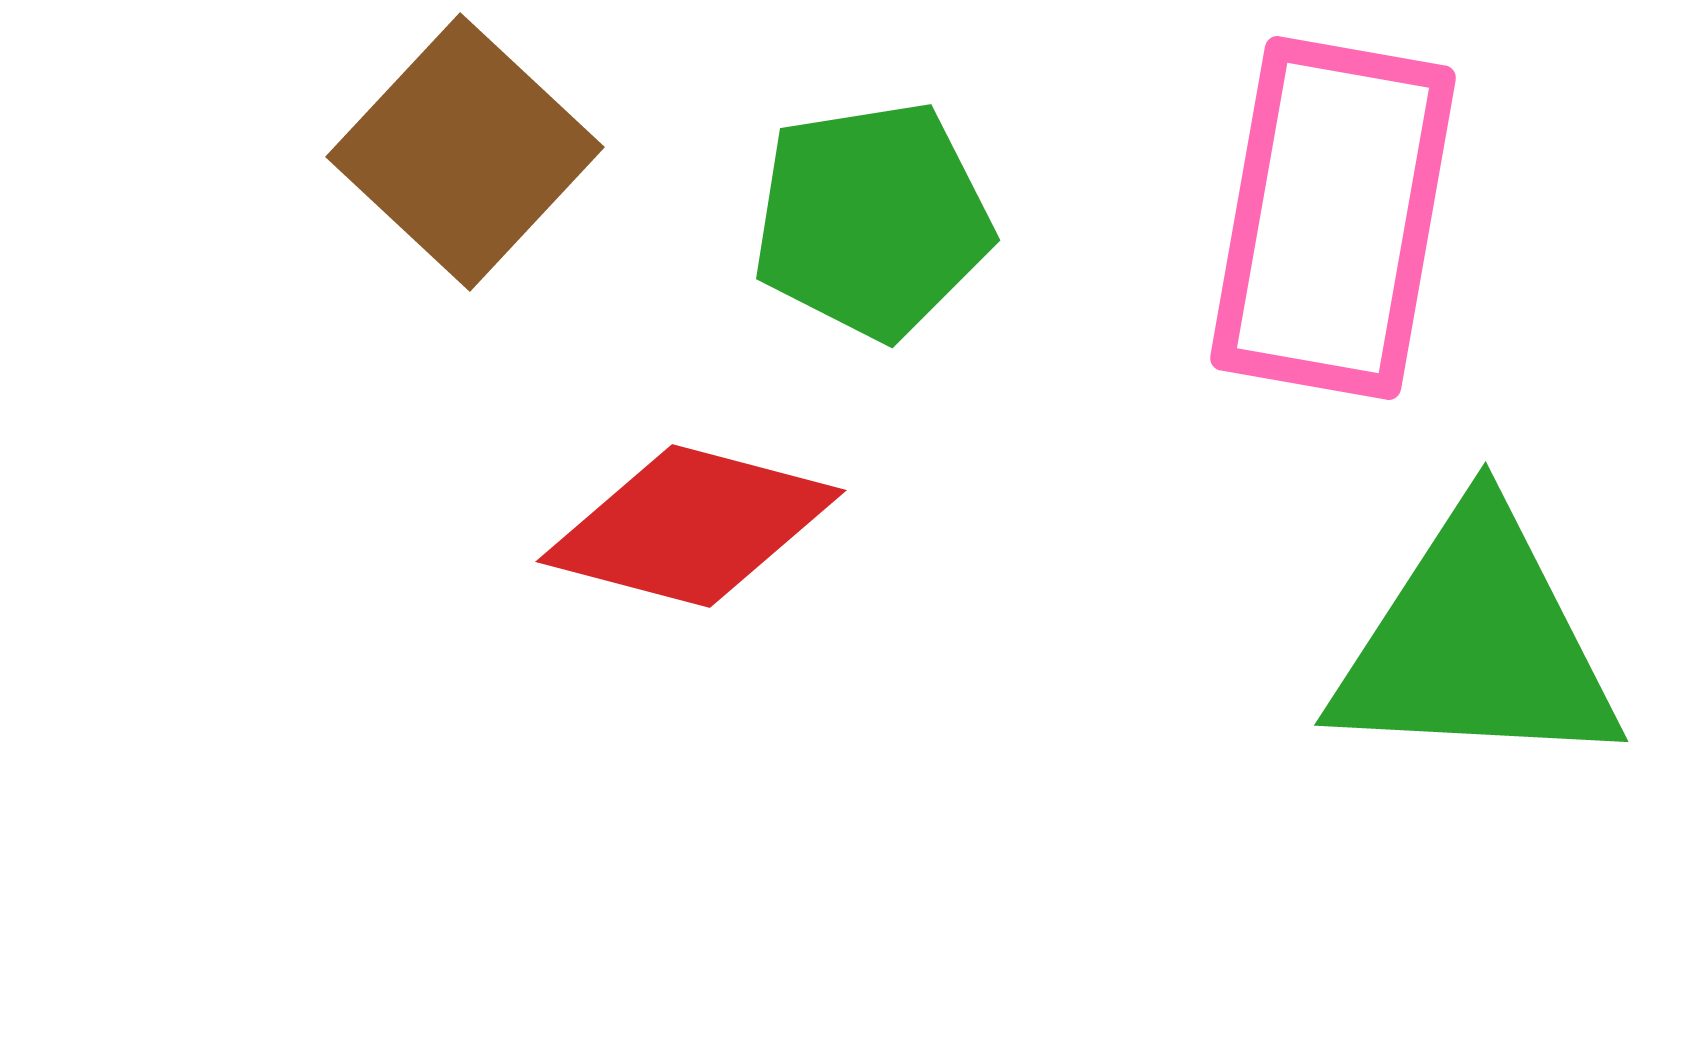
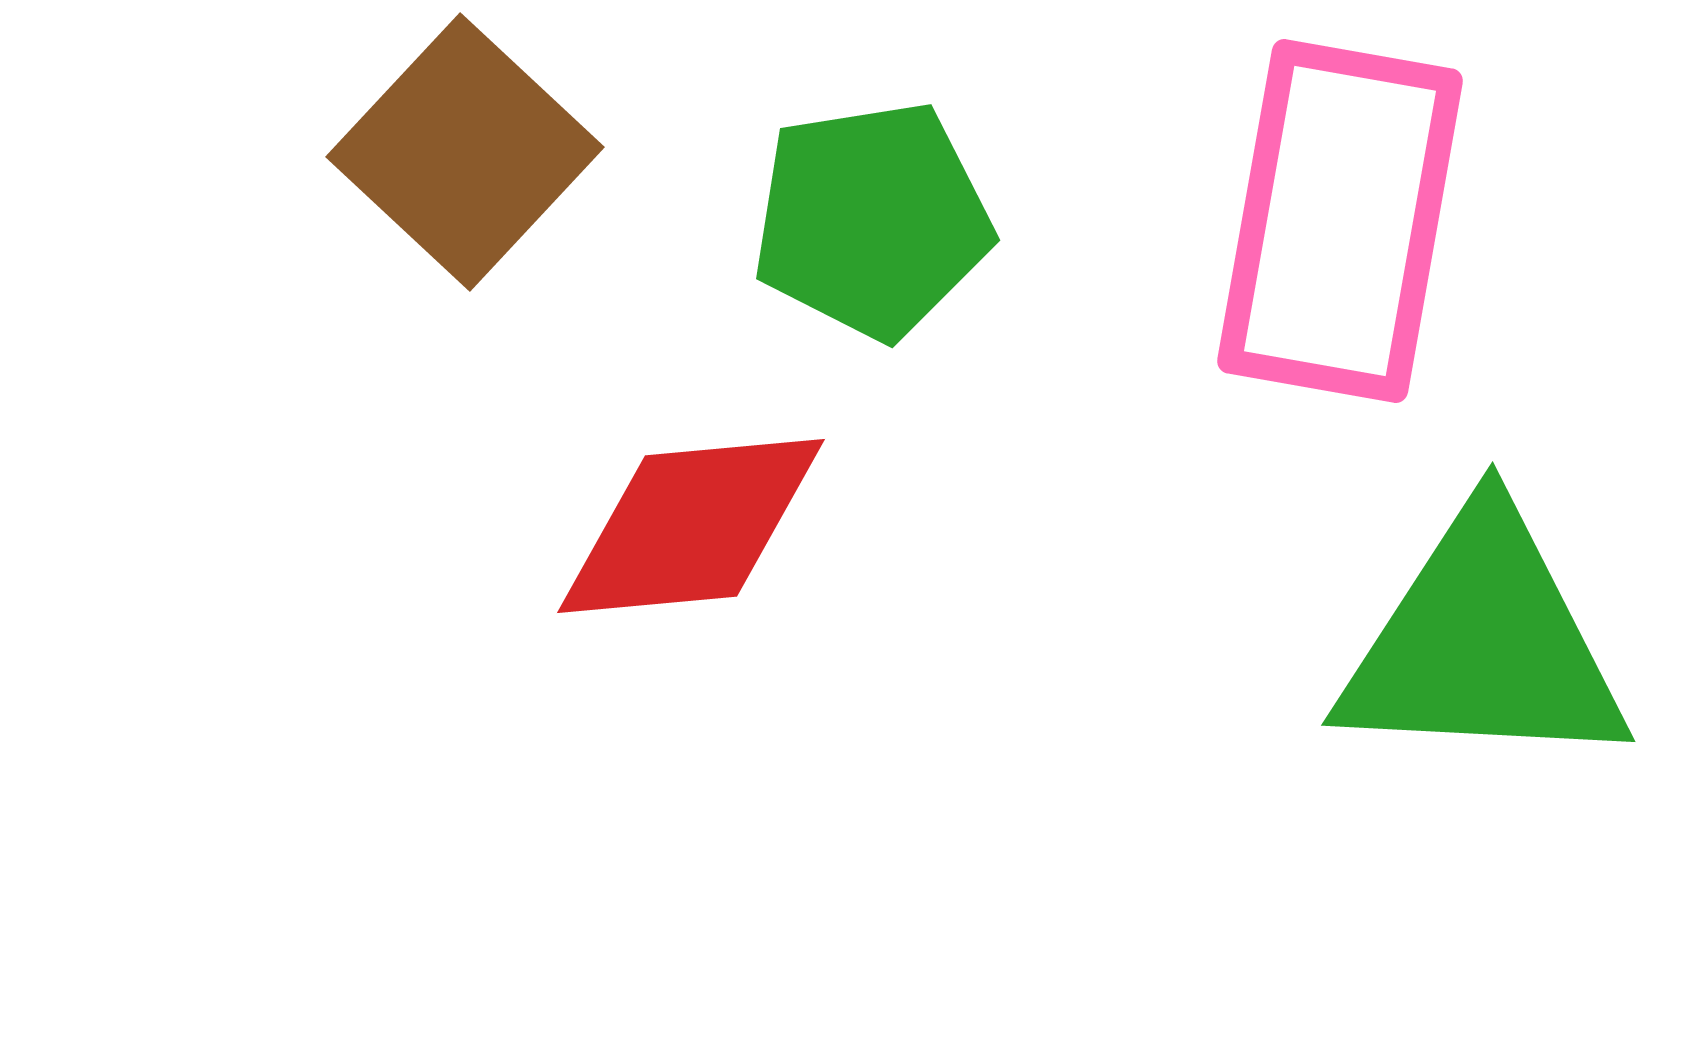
pink rectangle: moved 7 px right, 3 px down
red diamond: rotated 20 degrees counterclockwise
green triangle: moved 7 px right
